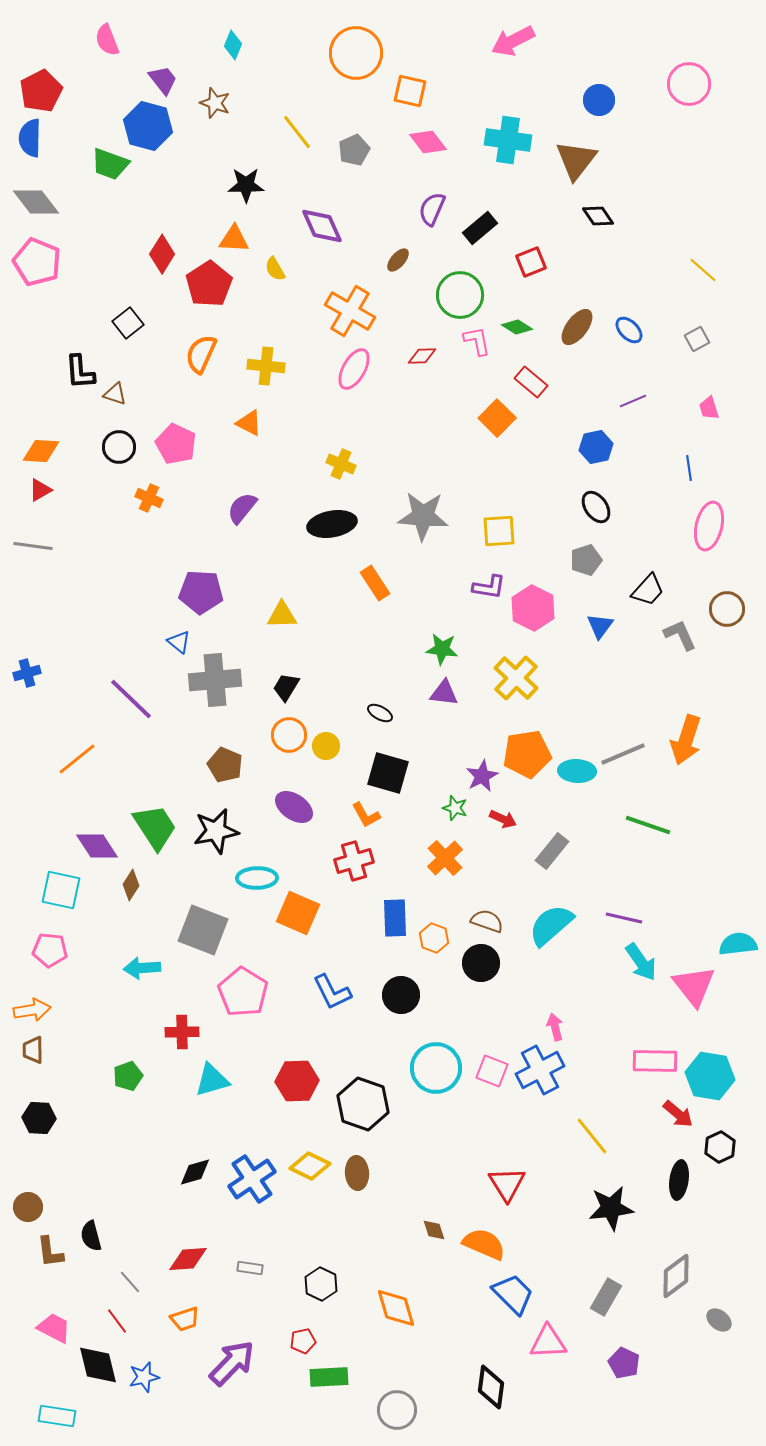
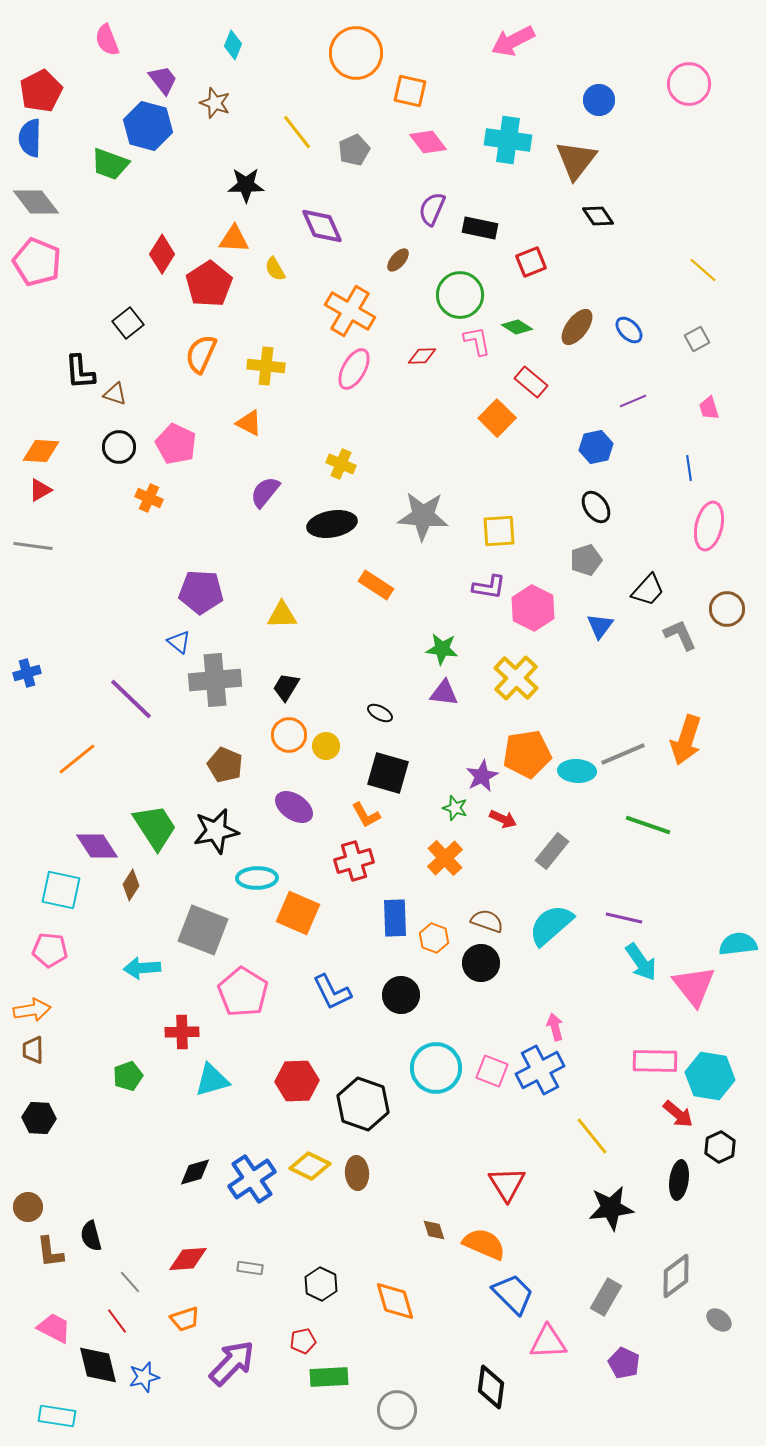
black rectangle at (480, 228): rotated 52 degrees clockwise
purple semicircle at (242, 508): moved 23 px right, 16 px up
orange rectangle at (375, 583): moved 1 px right, 2 px down; rotated 24 degrees counterclockwise
orange diamond at (396, 1308): moved 1 px left, 7 px up
